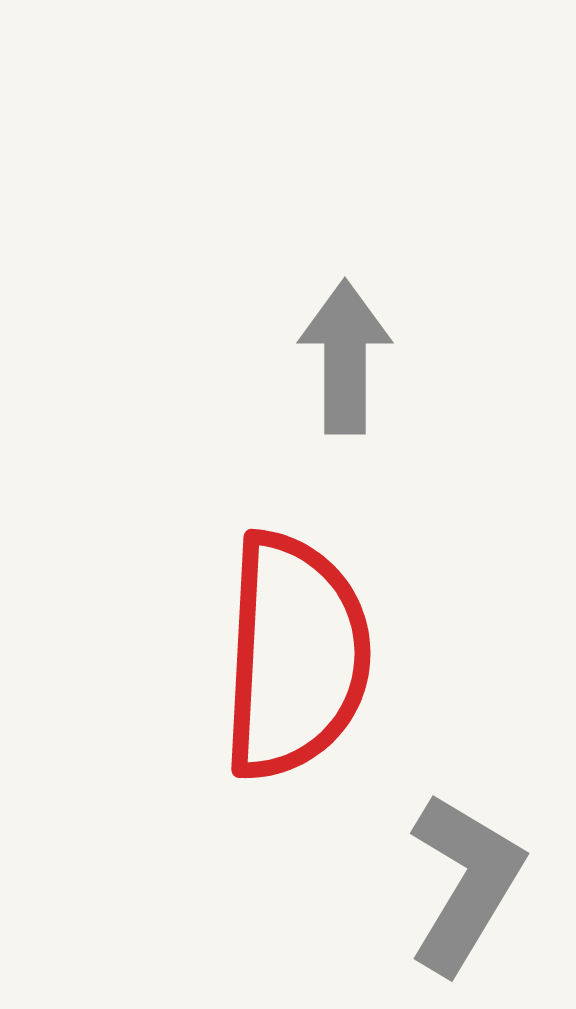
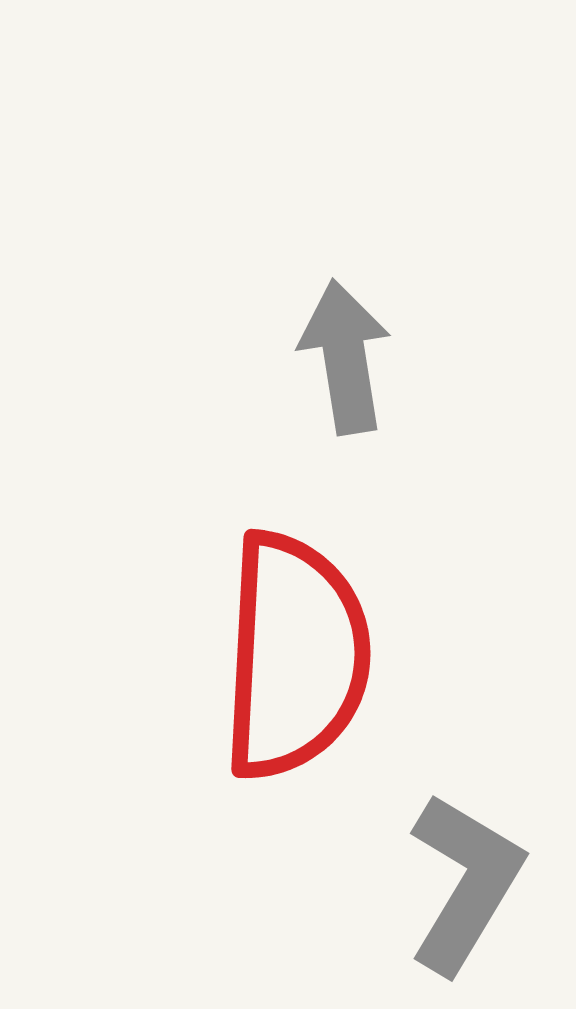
gray arrow: rotated 9 degrees counterclockwise
